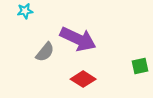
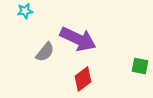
green square: rotated 24 degrees clockwise
red diamond: rotated 70 degrees counterclockwise
